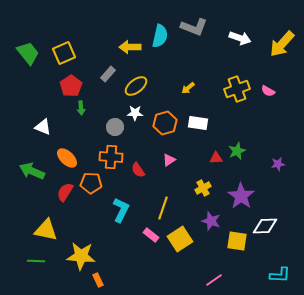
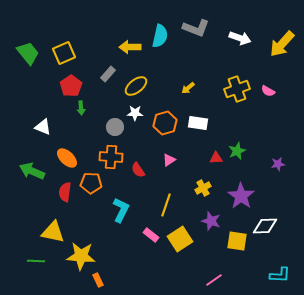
gray L-shape at (194, 27): moved 2 px right, 1 px down
red semicircle at (65, 192): rotated 24 degrees counterclockwise
yellow line at (163, 208): moved 3 px right, 3 px up
yellow triangle at (46, 230): moved 7 px right, 2 px down
